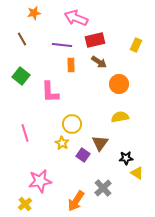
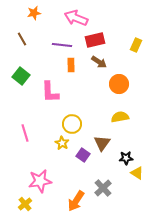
brown triangle: moved 2 px right
